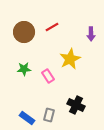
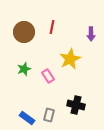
red line: rotated 48 degrees counterclockwise
green star: rotated 16 degrees counterclockwise
black cross: rotated 12 degrees counterclockwise
